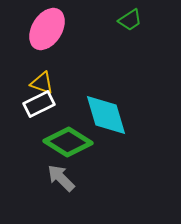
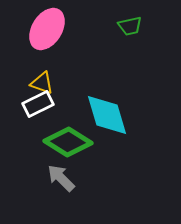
green trapezoid: moved 6 px down; rotated 20 degrees clockwise
white rectangle: moved 1 px left
cyan diamond: moved 1 px right
